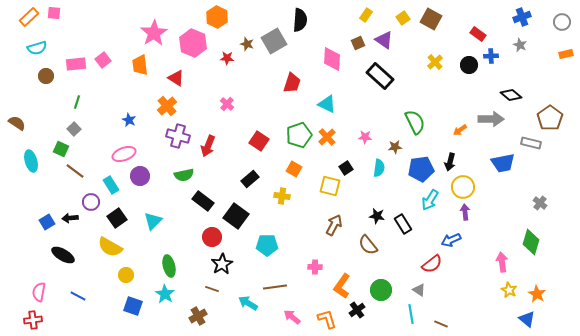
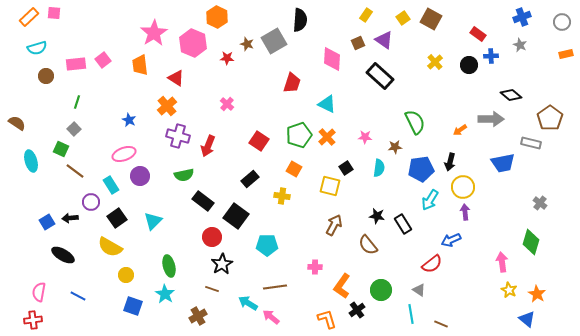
pink arrow at (292, 317): moved 21 px left
